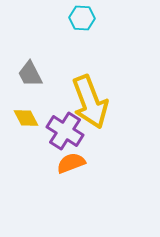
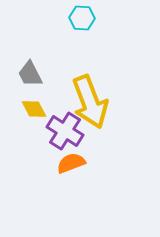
yellow diamond: moved 8 px right, 9 px up
